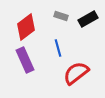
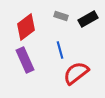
blue line: moved 2 px right, 2 px down
